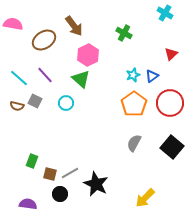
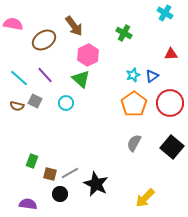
red triangle: rotated 40 degrees clockwise
